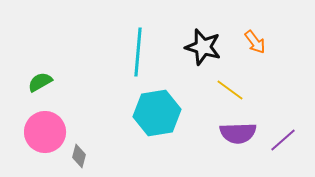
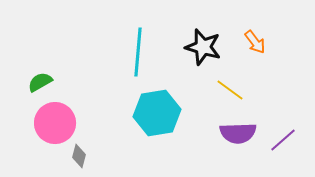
pink circle: moved 10 px right, 9 px up
